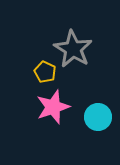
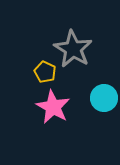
pink star: rotated 24 degrees counterclockwise
cyan circle: moved 6 px right, 19 px up
